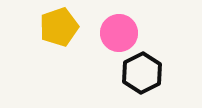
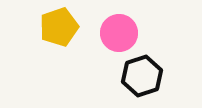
black hexagon: moved 3 px down; rotated 9 degrees clockwise
